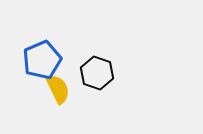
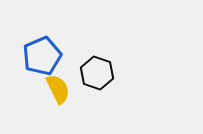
blue pentagon: moved 4 px up
